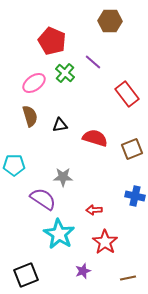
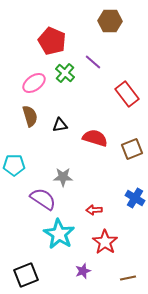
blue cross: moved 2 px down; rotated 18 degrees clockwise
